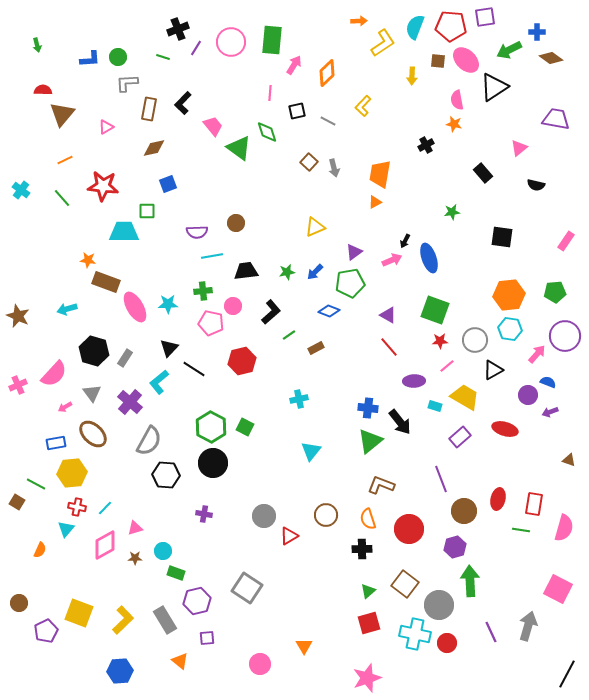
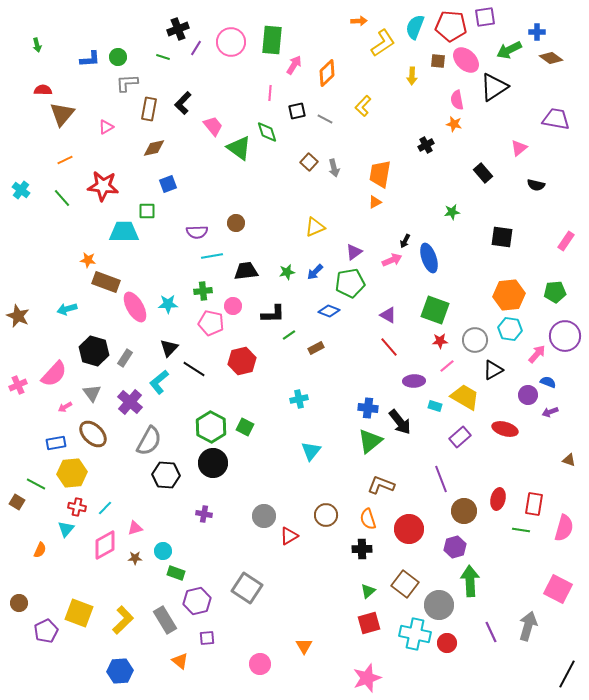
gray line at (328, 121): moved 3 px left, 2 px up
black L-shape at (271, 312): moved 2 px right, 2 px down; rotated 40 degrees clockwise
